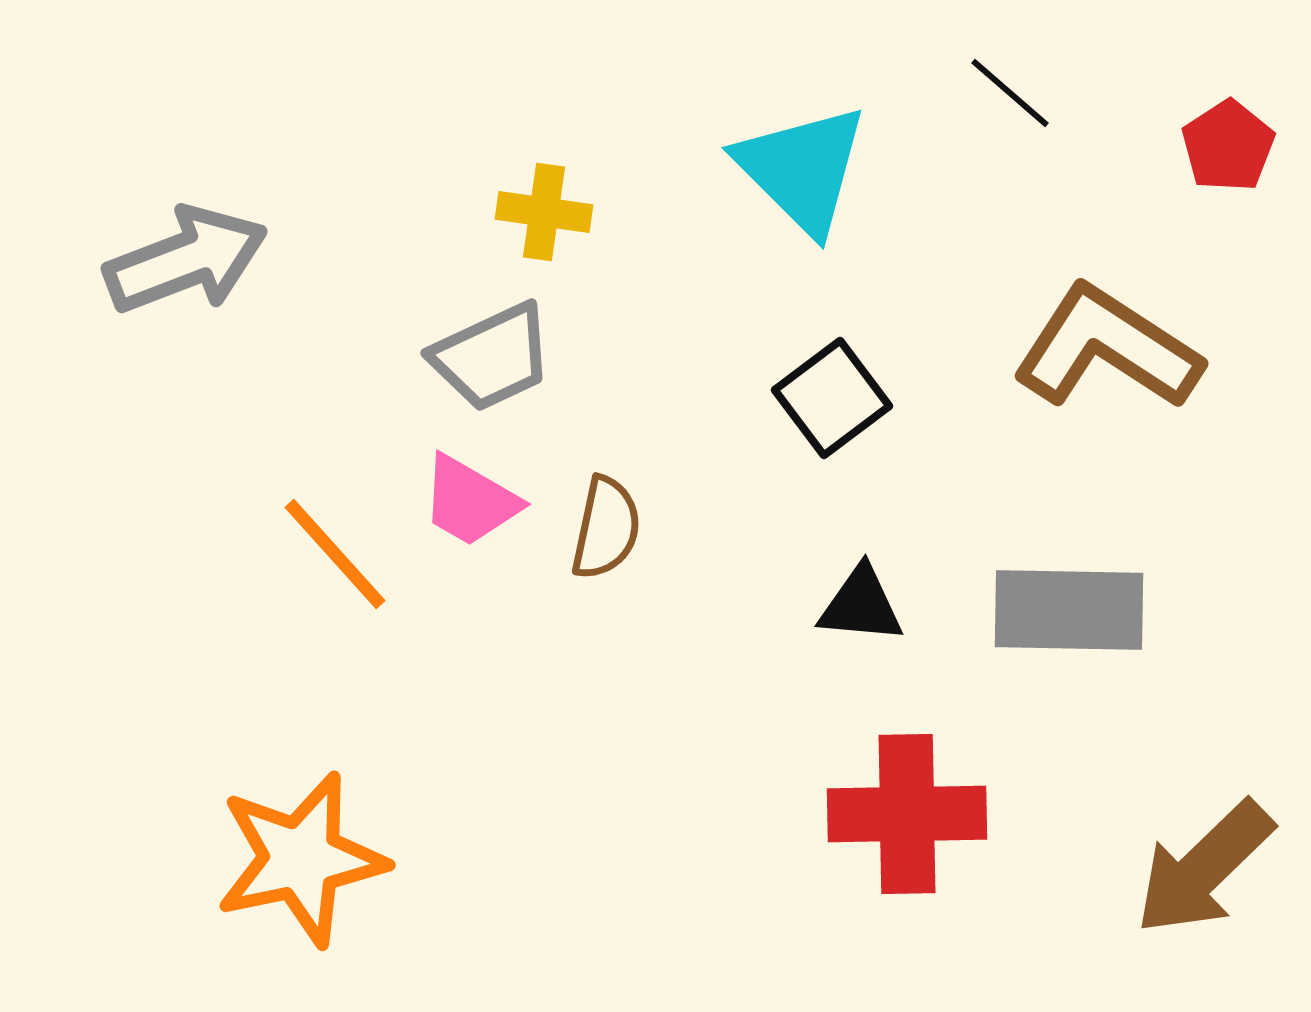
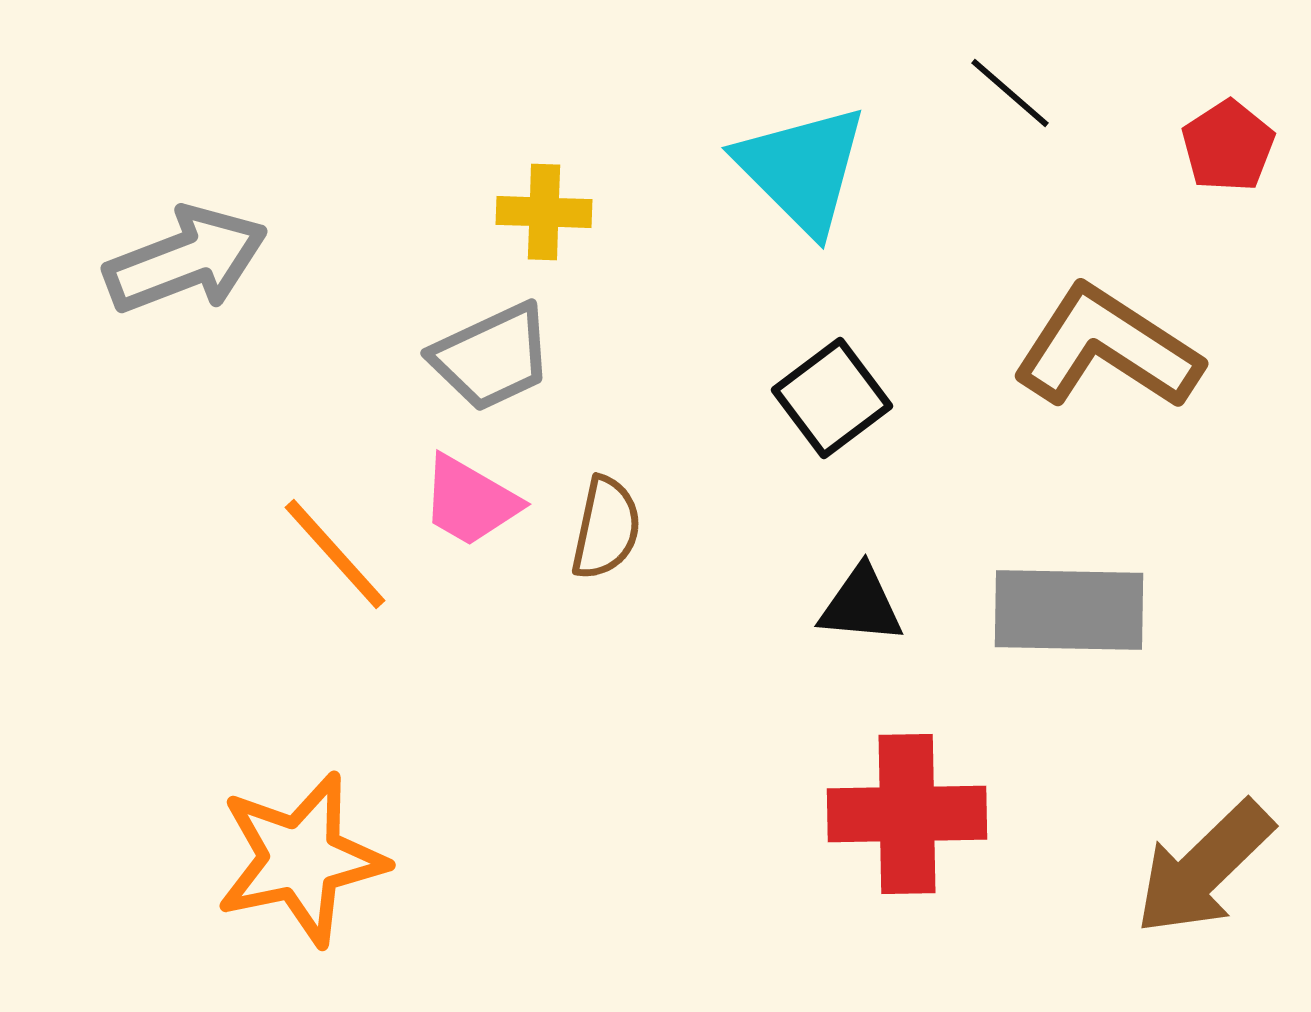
yellow cross: rotated 6 degrees counterclockwise
